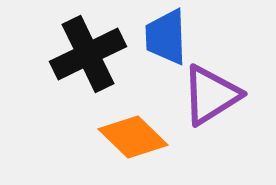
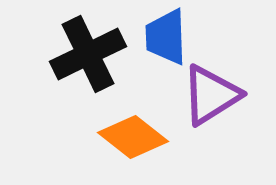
orange diamond: rotated 6 degrees counterclockwise
